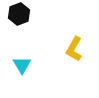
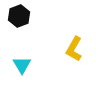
black hexagon: moved 2 px down
